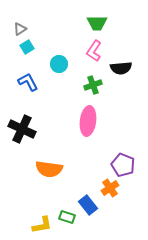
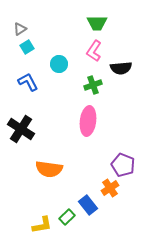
black cross: moved 1 px left; rotated 8 degrees clockwise
green rectangle: rotated 63 degrees counterclockwise
